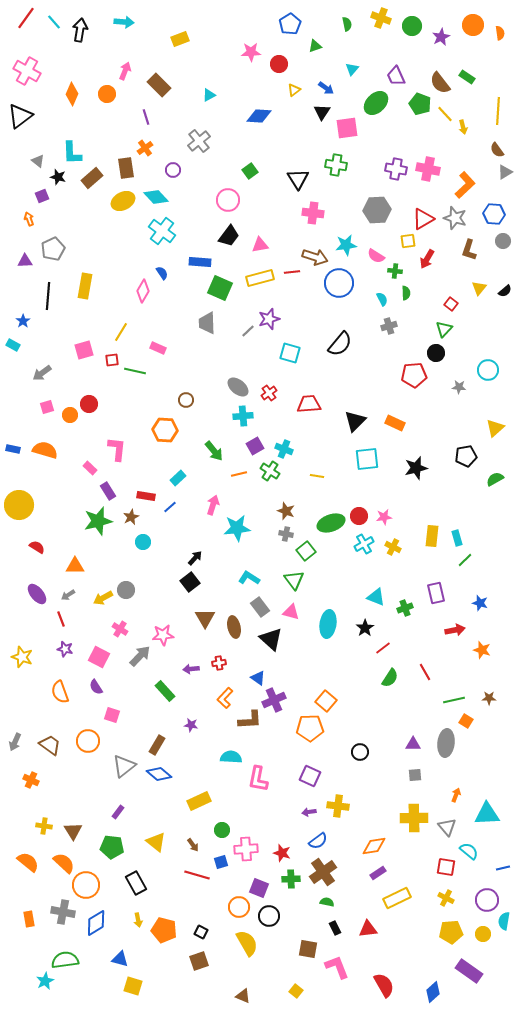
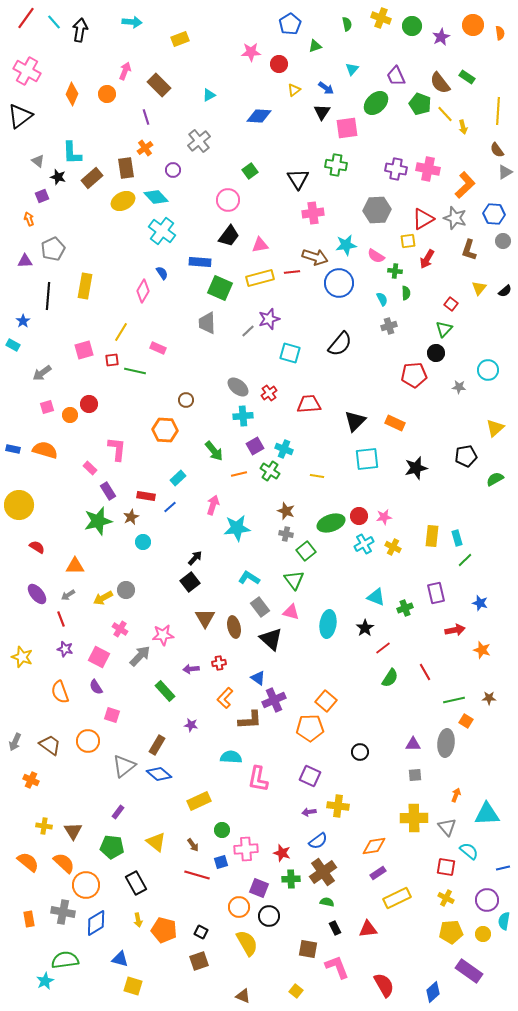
cyan arrow at (124, 22): moved 8 px right
pink cross at (313, 213): rotated 15 degrees counterclockwise
